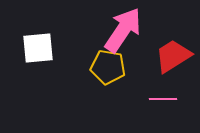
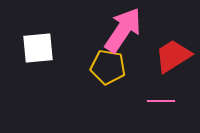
pink line: moved 2 px left, 2 px down
